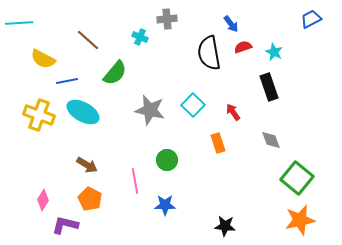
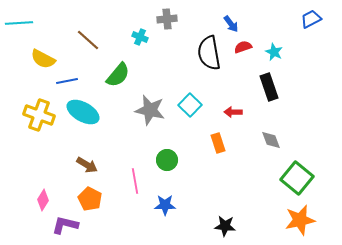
green semicircle: moved 3 px right, 2 px down
cyan square: moved 3 px left
red arrow: rotated 54 degrees counterclockwise
